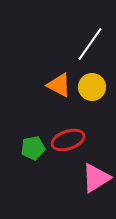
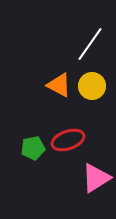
yellow circle: moved 1 px up
